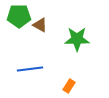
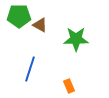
green star: moved 1 px left
blue line: rotated 65 degrees counterclockwise
orange rectangle: rotated 56 degrees counterclockwise
